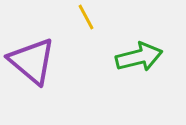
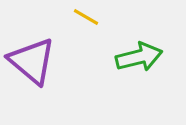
yellow line: rotated 32 degrees counterclockwise
